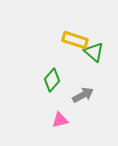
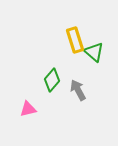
yellow rectangle: rotated 55 degrees clockwise
gray arrow: moved 5 px left, 5 px up; rotated 90 degrees counterclockwise
pink triangle: moved 32 px left, 11 px up
